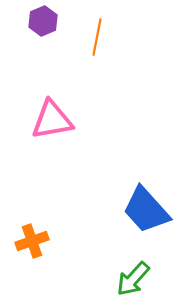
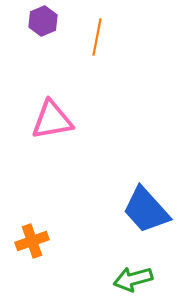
green arrow: rotated 33 degrees clockwise
